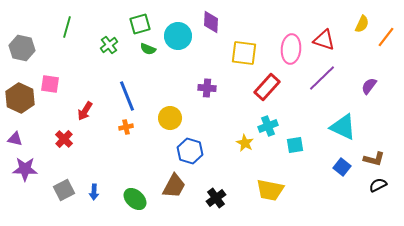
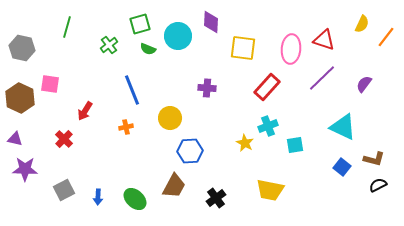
yellow square: moved 1 px left, 5 px up
purple semicircle: moved 5 px left, 2 px up
blue line: moved 5 px right, 6 px up
blue hexagon: rotated 20 degrees counterclockwise
blue arrow: moved 4 px right, 5 px down
